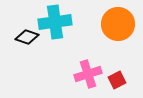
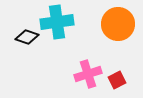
cyan cross: moved 2 px right
